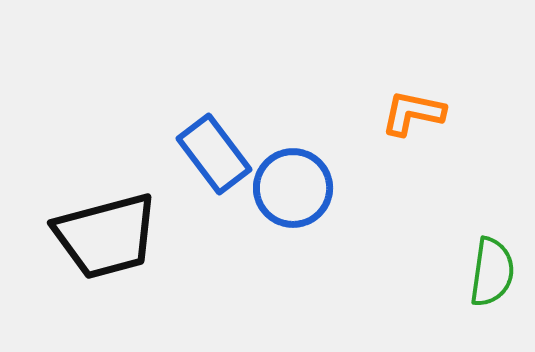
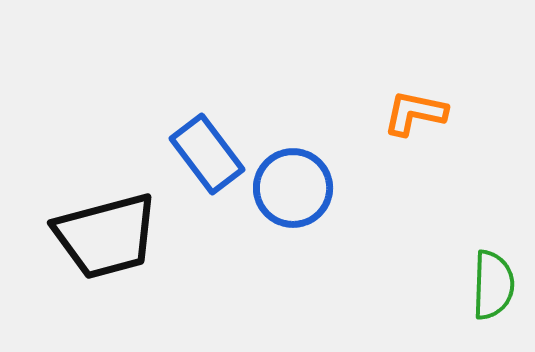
orange L-shape: moved 2 px right
blue rectangle: moved 7 px left
green semicircle: moved 1 px right, 13 px down; rotated 6 degrees counterclockwise
